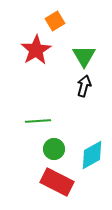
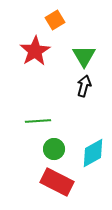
orange square: moved 1 px up
red star: moved 1 px left, 1 px down
cyan diamond: moved 1 px right, 2 px up
